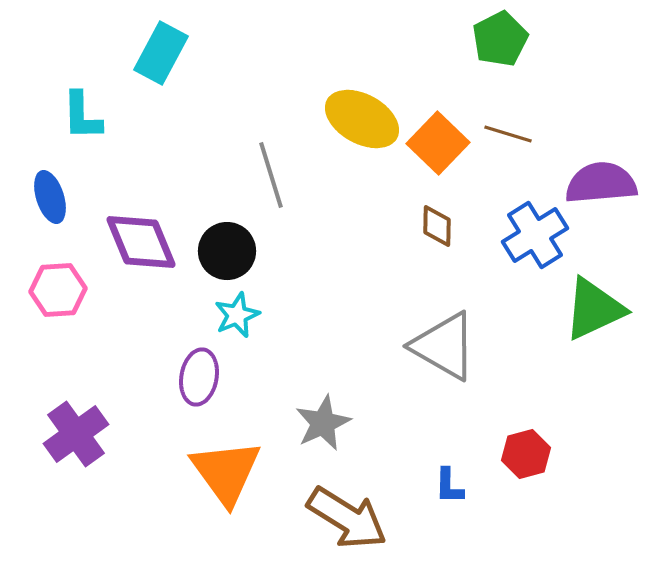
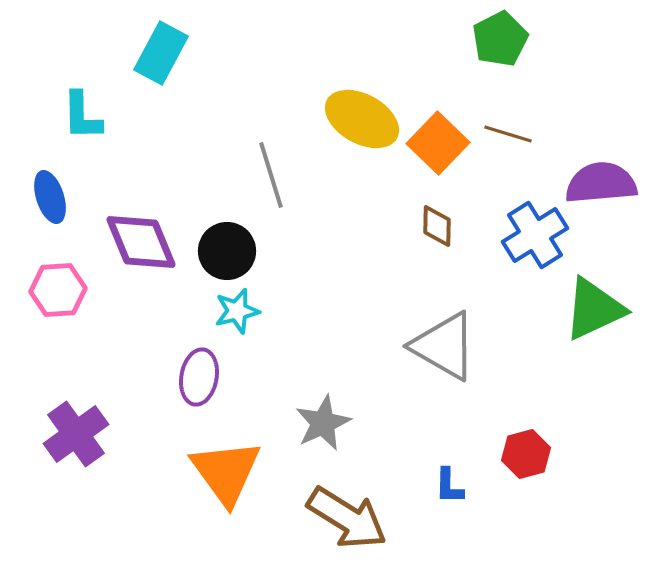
cyan star: moved 4 px up; rotated 9 degrees clockwise
